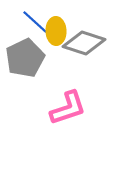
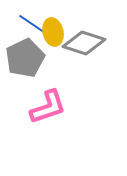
blue line: moved 3 px left, 2 px down; rotated 8 degrees counterclockwise
yellow ellipse: moved 3 px left, 1 px down; rotated 12 degrees counterclockwise
pink L-shape: moved 20 px left, 1 px up
